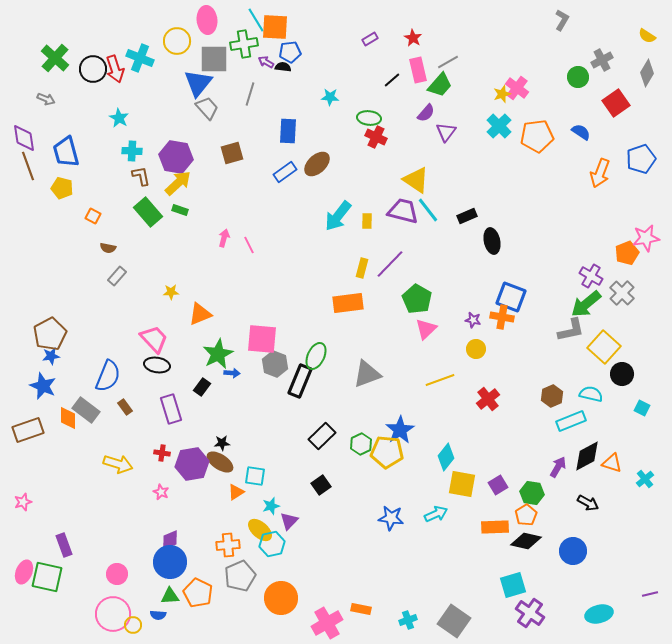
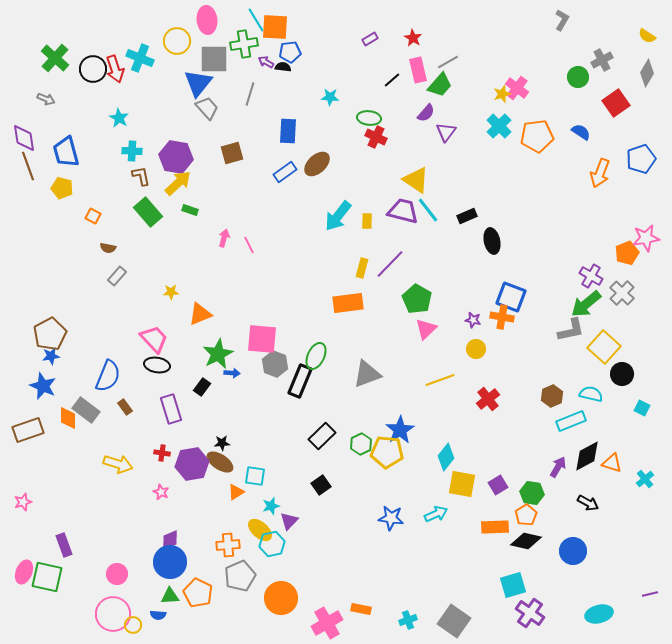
green rectangle at (180, 210): moved 10 px right
